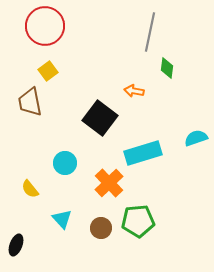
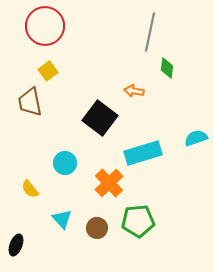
brown circle: moved 4 px left
